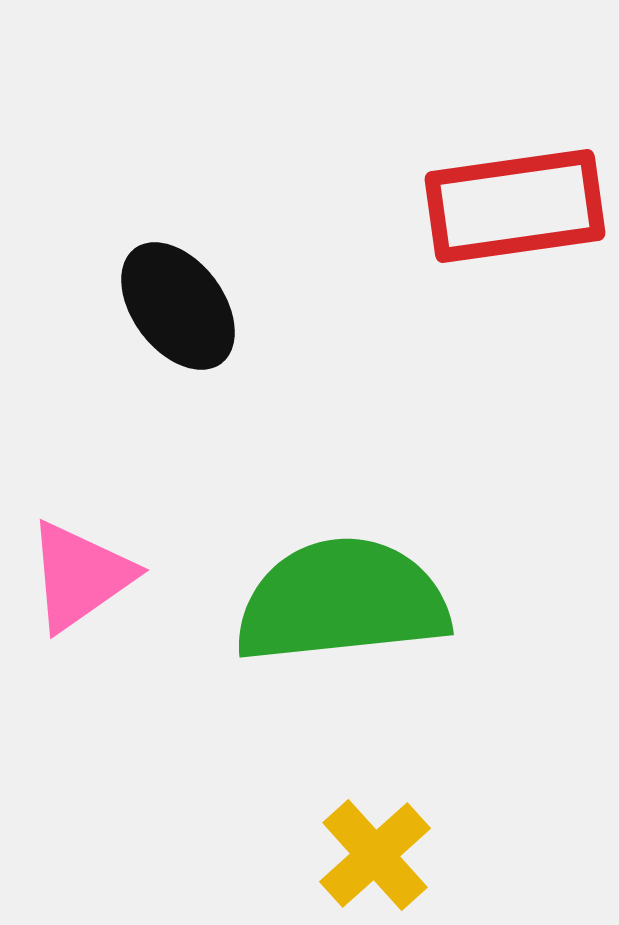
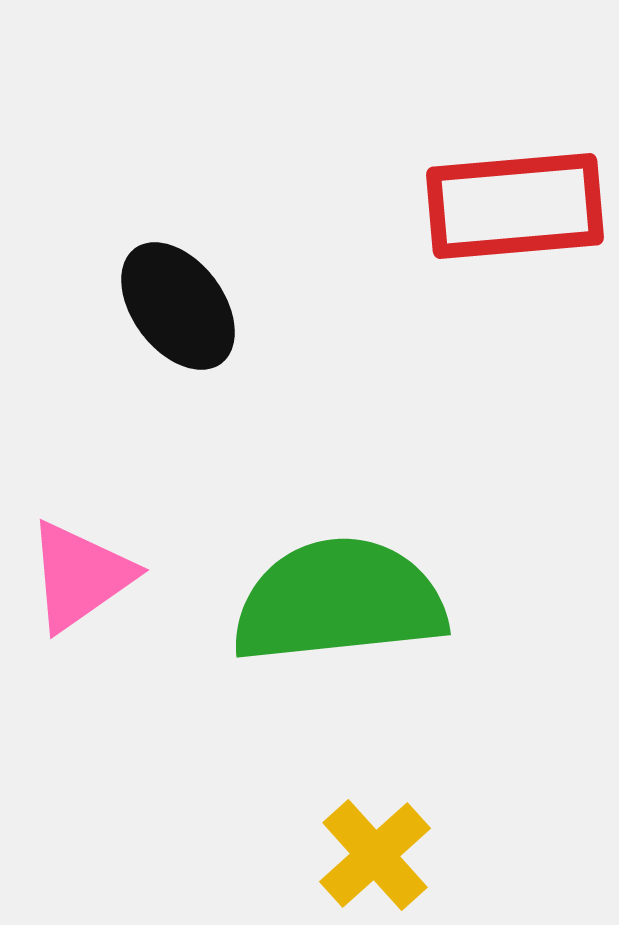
red rectangle: rotated 3 degrees clockwise
green semicircle: moved 3 px left
